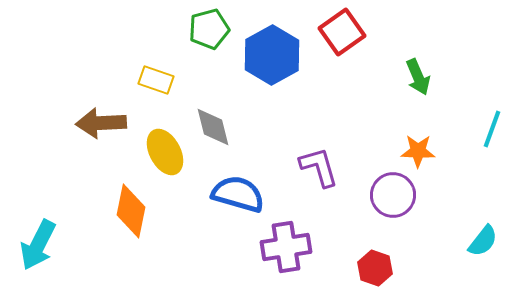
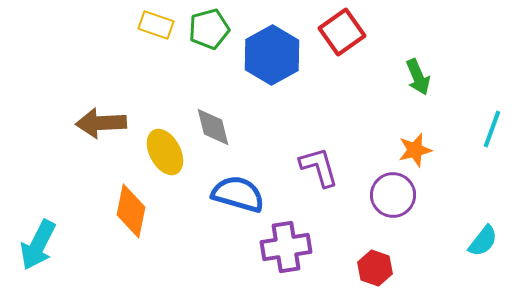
yellow rectangle: moved 55 px up
orange star: moved 3 px left, 1 px up; rotated 16 degrees counterclockwise
